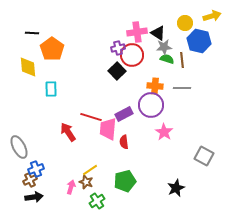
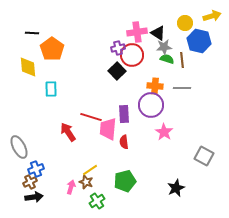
purple rectangle: rotated 66 degrees counterclockwise
brown cross: moved 2 px down
